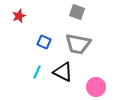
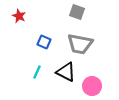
red star: rotated 24 degrees counterclockwise
gray trapezoid: moved 2 px right
black triangle: moved 3 px right
pink circle: moved 4 px left, 1 px up
